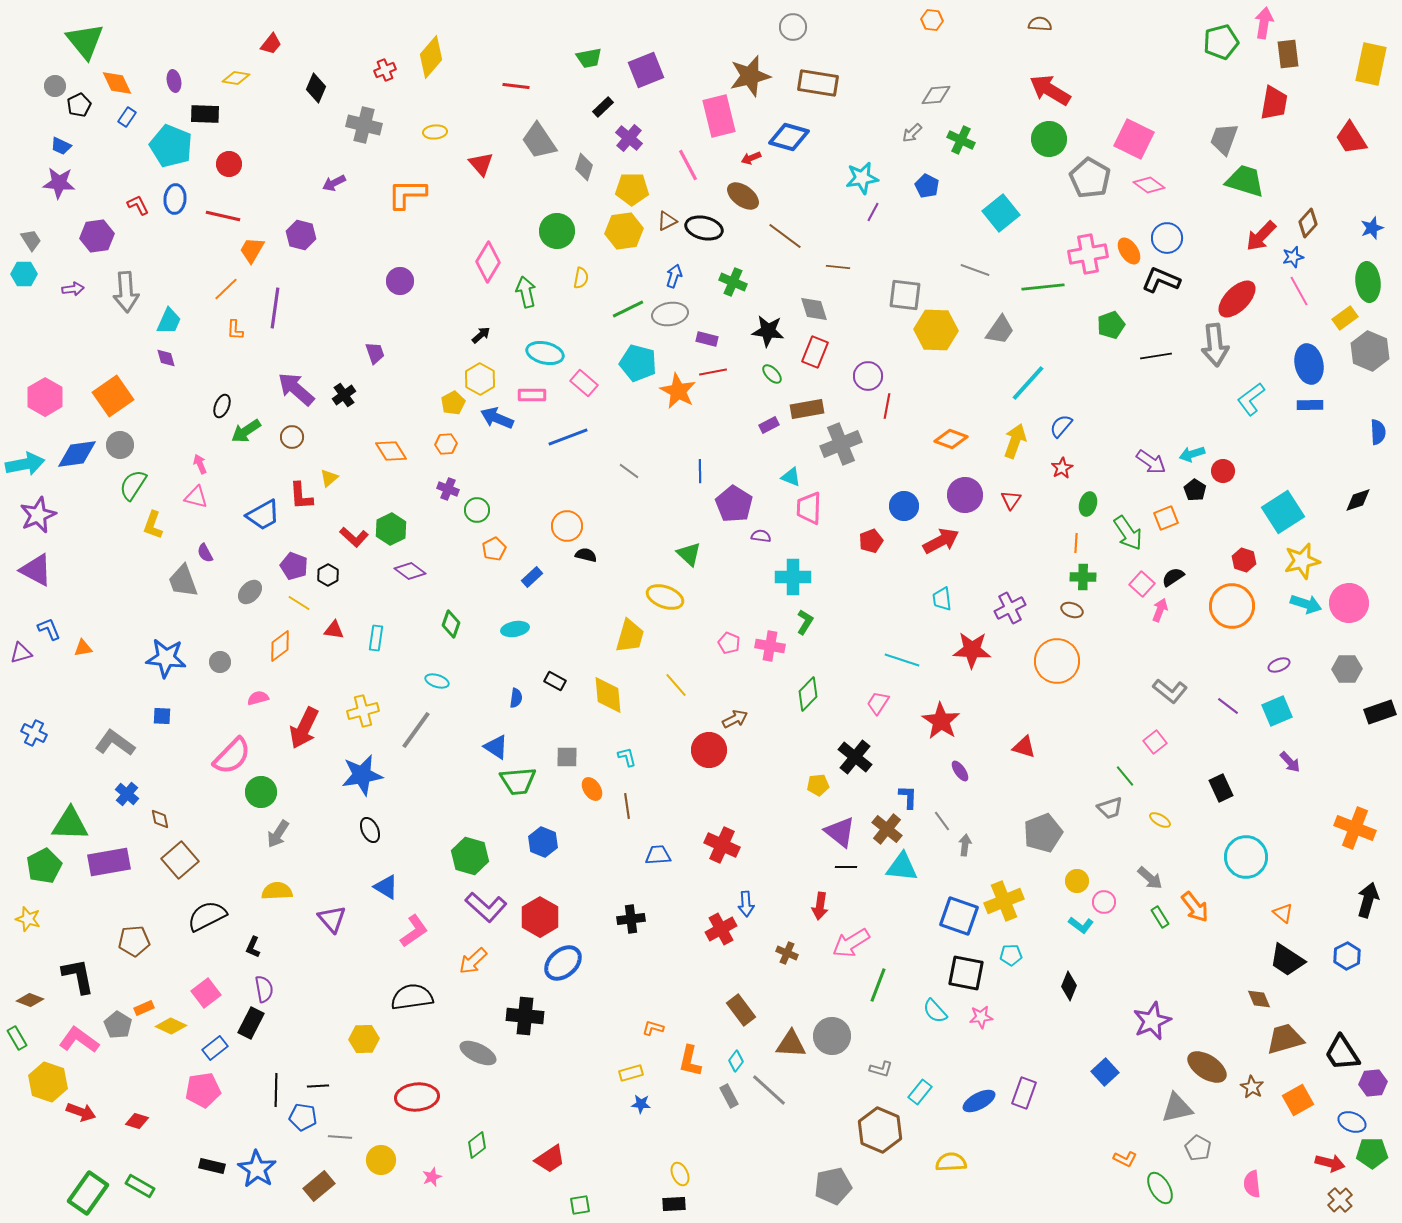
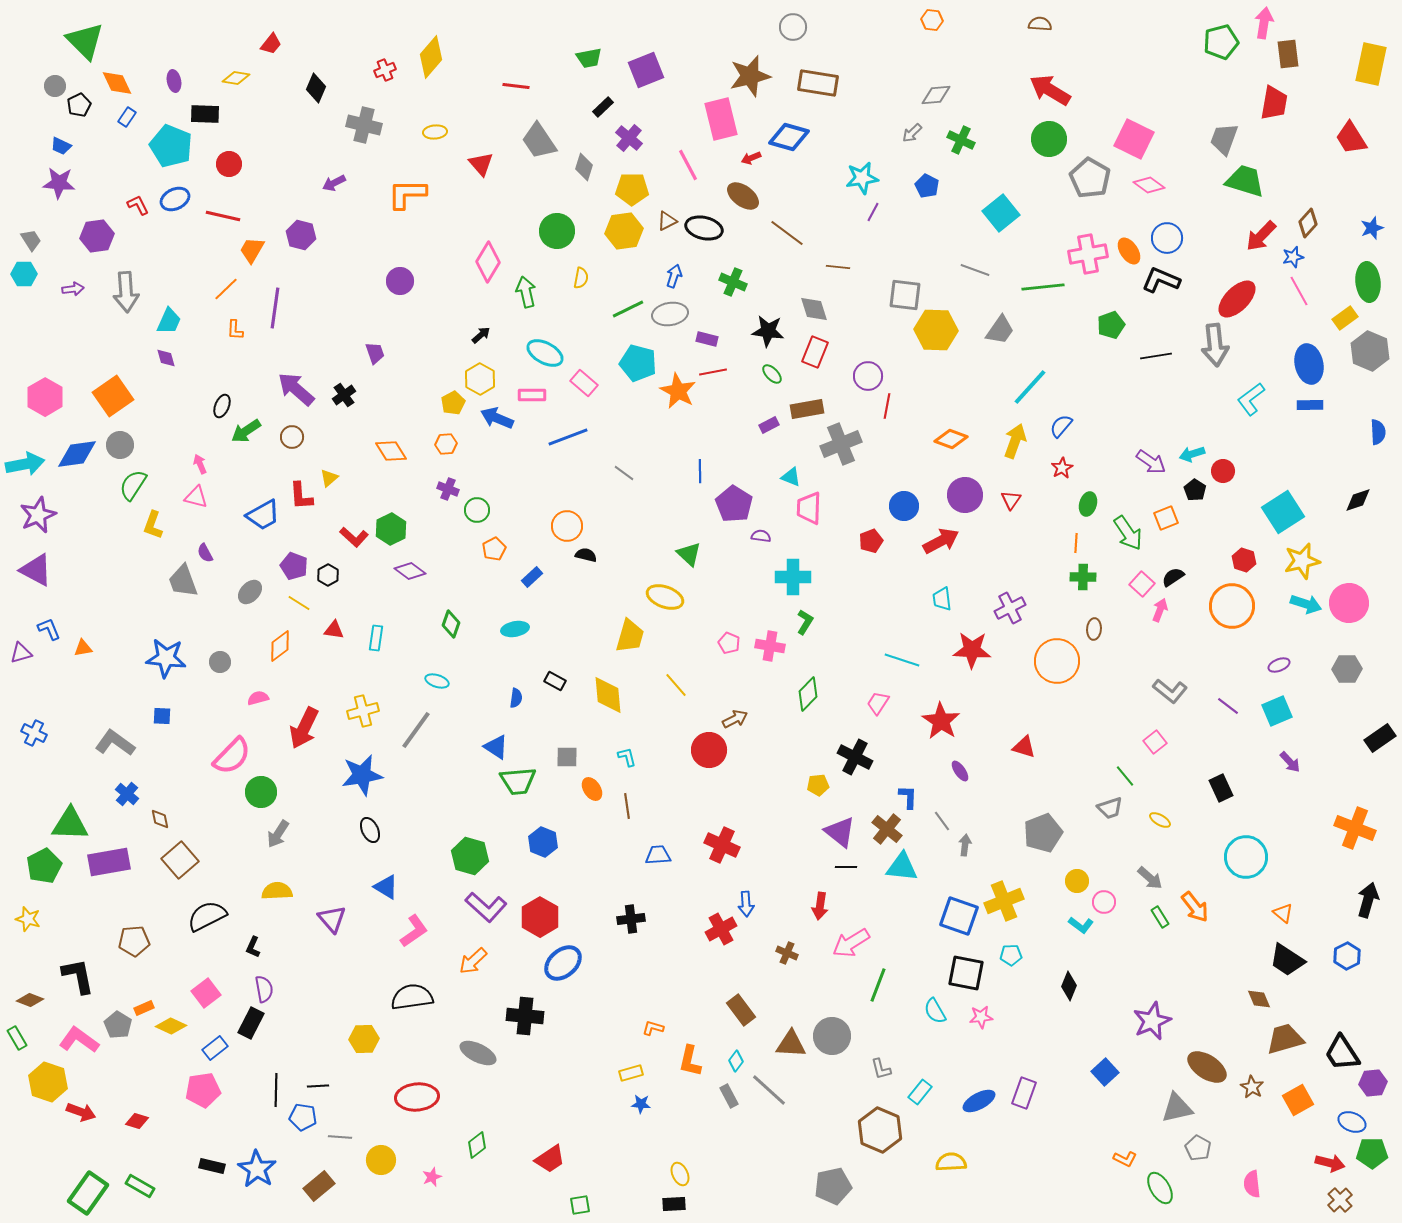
green triangle at (85, 41): rotated 6 degrees counterclockwise
pink rectangle at (719, 116): moved 2 px right, 3 px down
blue ellipse at (175, 199): rotated 60 degrees clockwise
brown line at (785, 236): moved 2 px right, 3 px up
cyan ellipse at (545, 353): rotated 15 degrees clockwise
cyan line at (1028, 383): moved 2 px right, 4 px down
gray line at (629, 471): moved 5 px left, 2 px down
brown ellipse at (1072, 610): moved 22 px right, 19 px down; rotated 75 degrees clockwise
black rectangle at (1380, 712): moved 26 px down; rotated 16 degrees counterclockwise
black cross at (855, 757): rotated 12 degrees counterclockwise
cyan semicircle at (935, 1011): rotated 12 degrees clockwise
gray L-shape at (881, 1069): rotated 60 degrees clockwise
